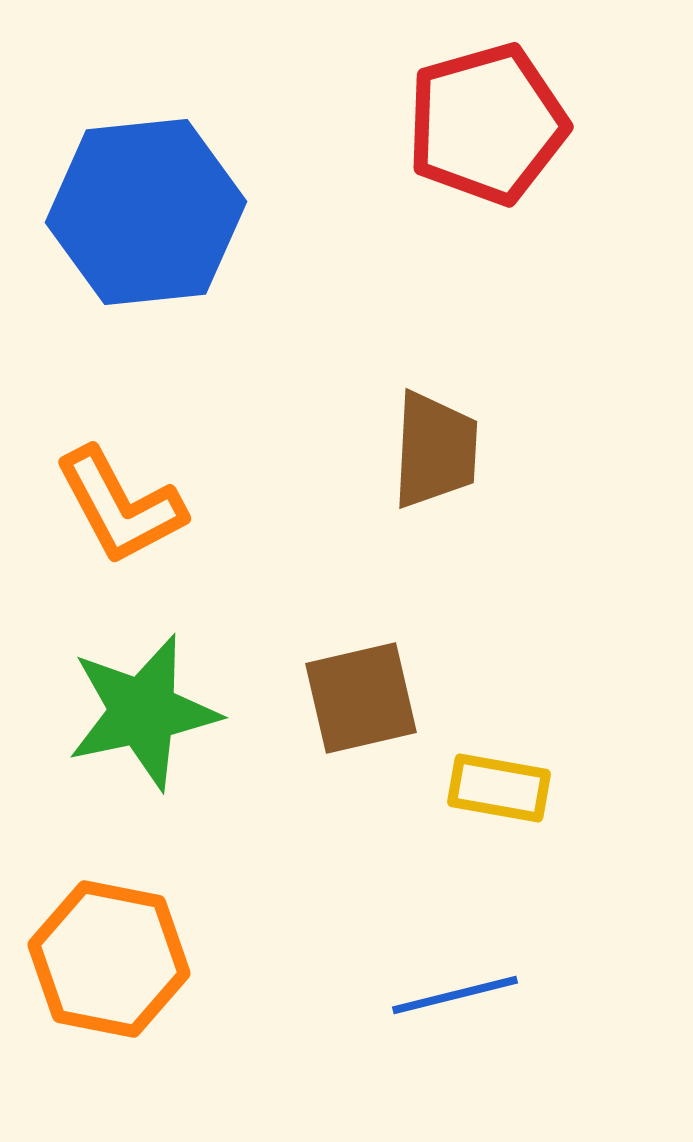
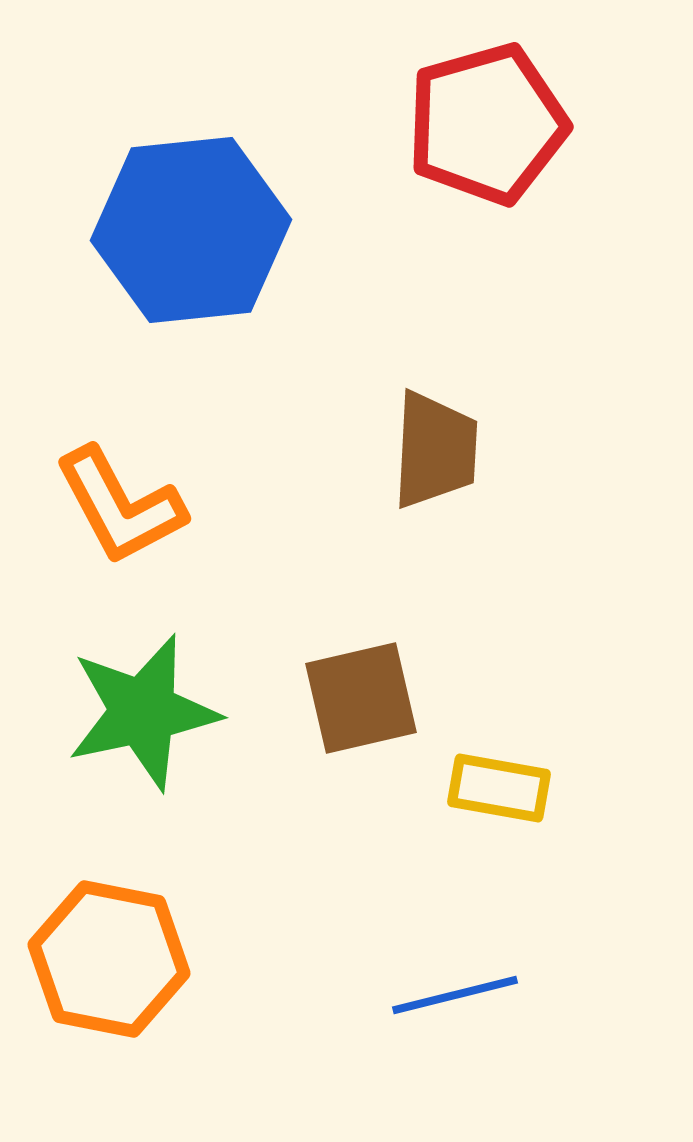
blue hexagon: moved 45 px right, 18 px down
